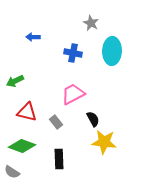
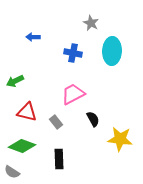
yellow star: moved 16 px right, 3 px up
